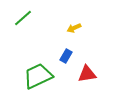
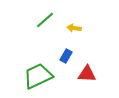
green line: moved 22 px right, 2 px down
yellow arrow: rotated 32 degrees clockwise
red triangle: rotated 12 degrees clockwise
